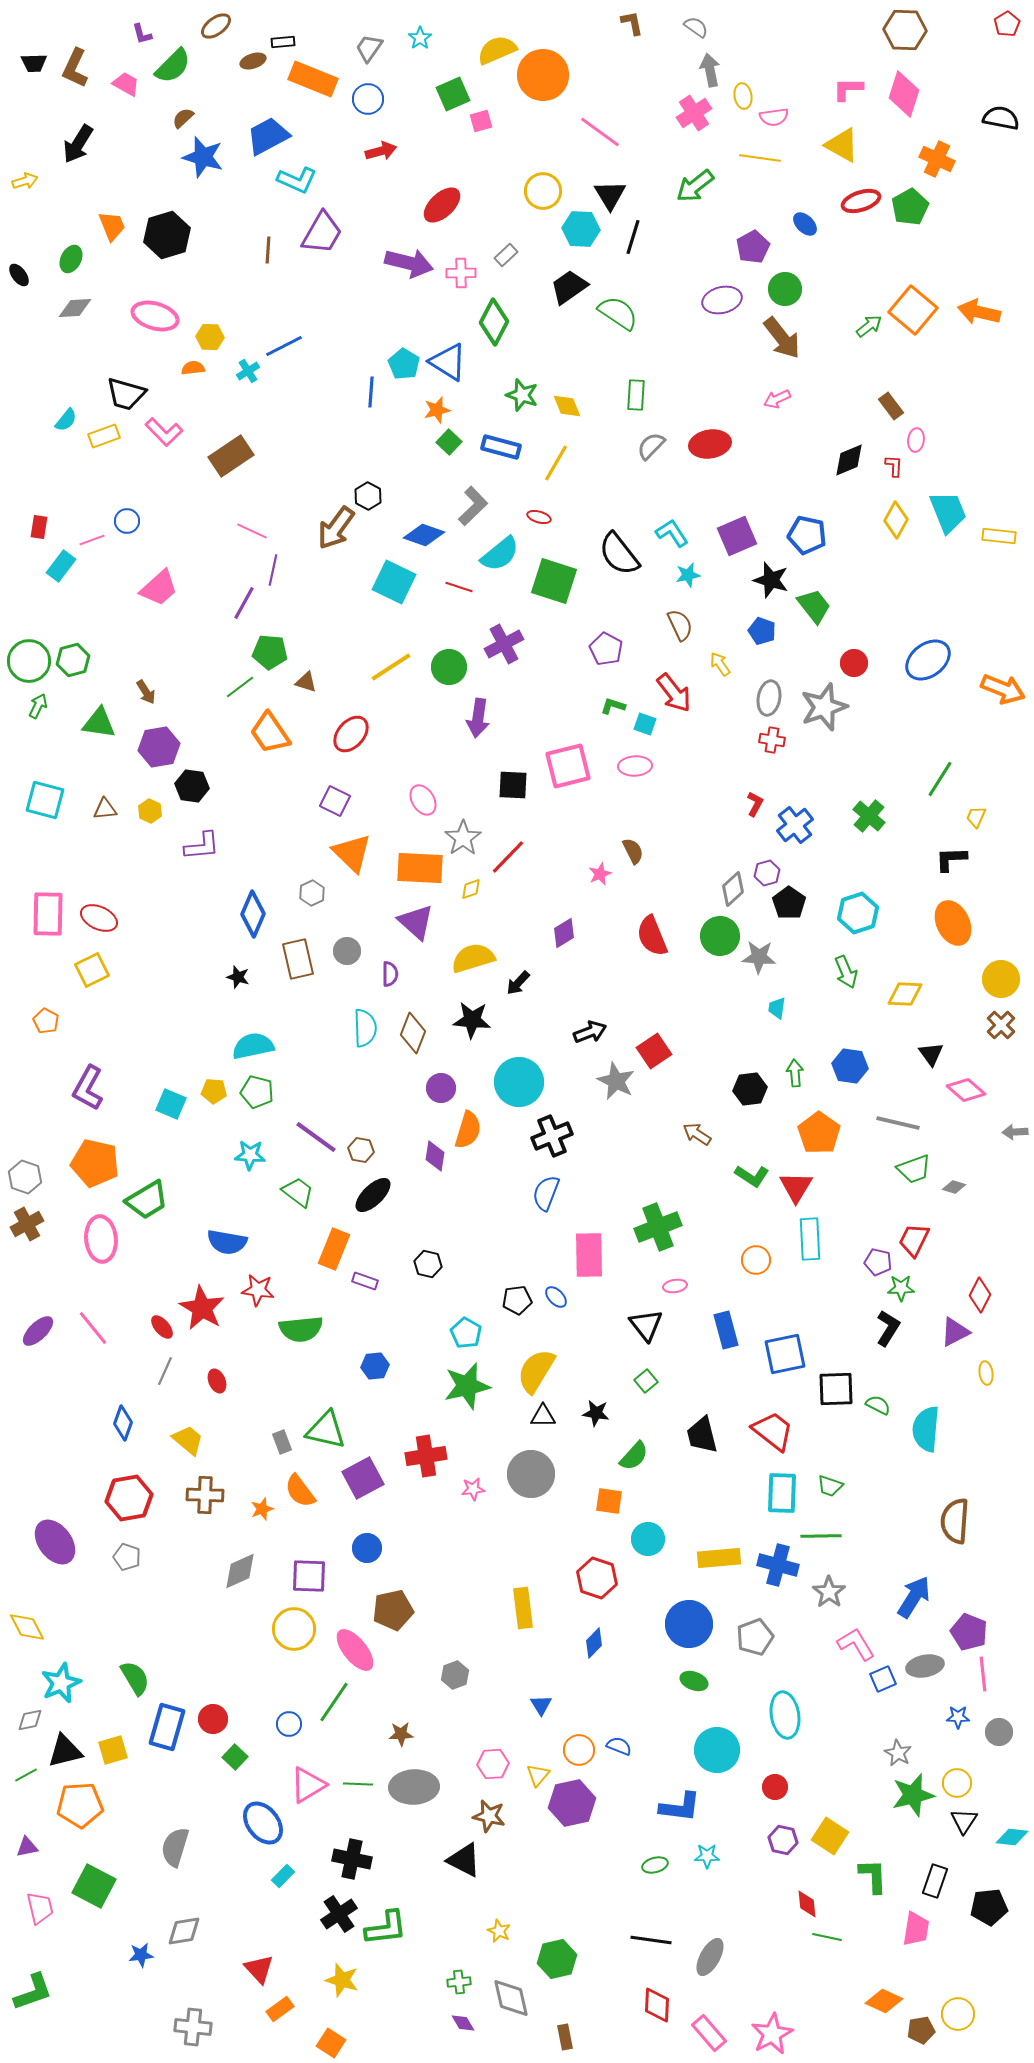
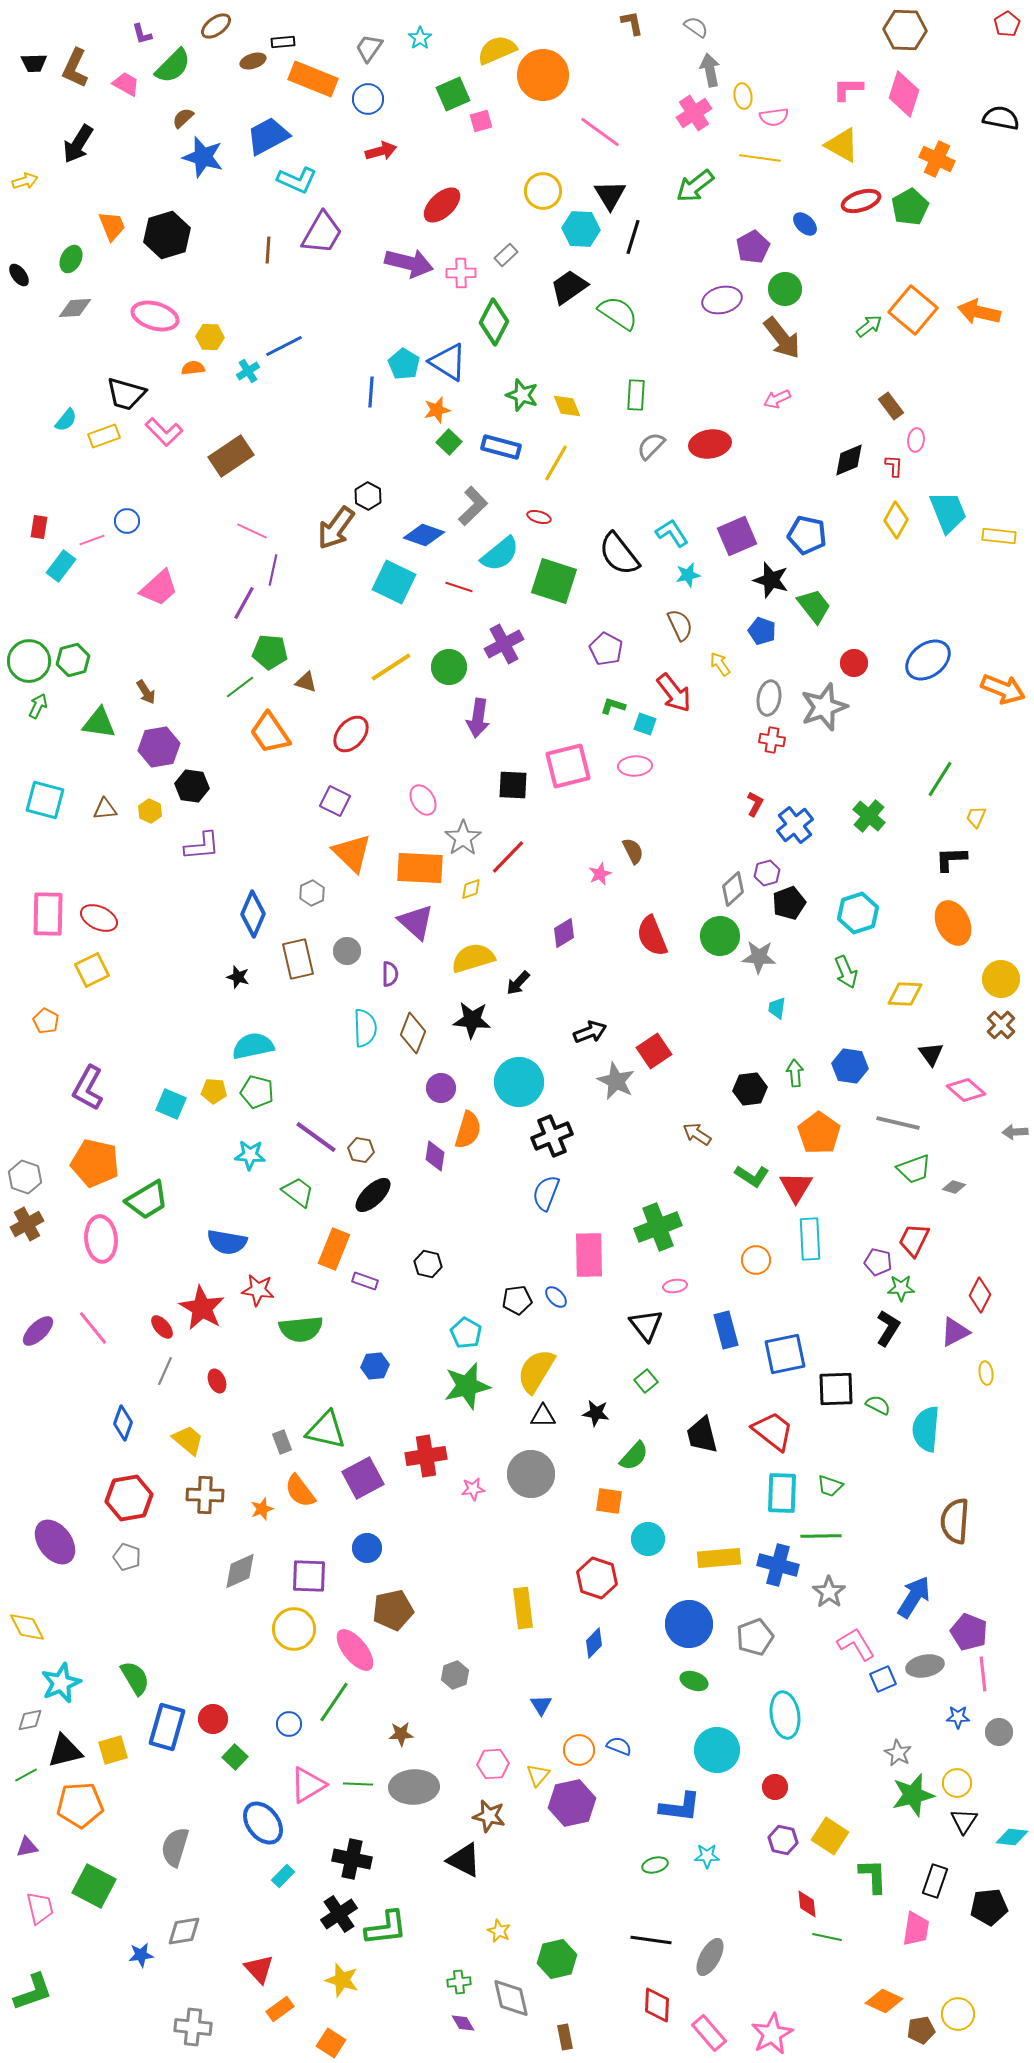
black pentagon at (789, 903): rotated 16 degrees clockwise
